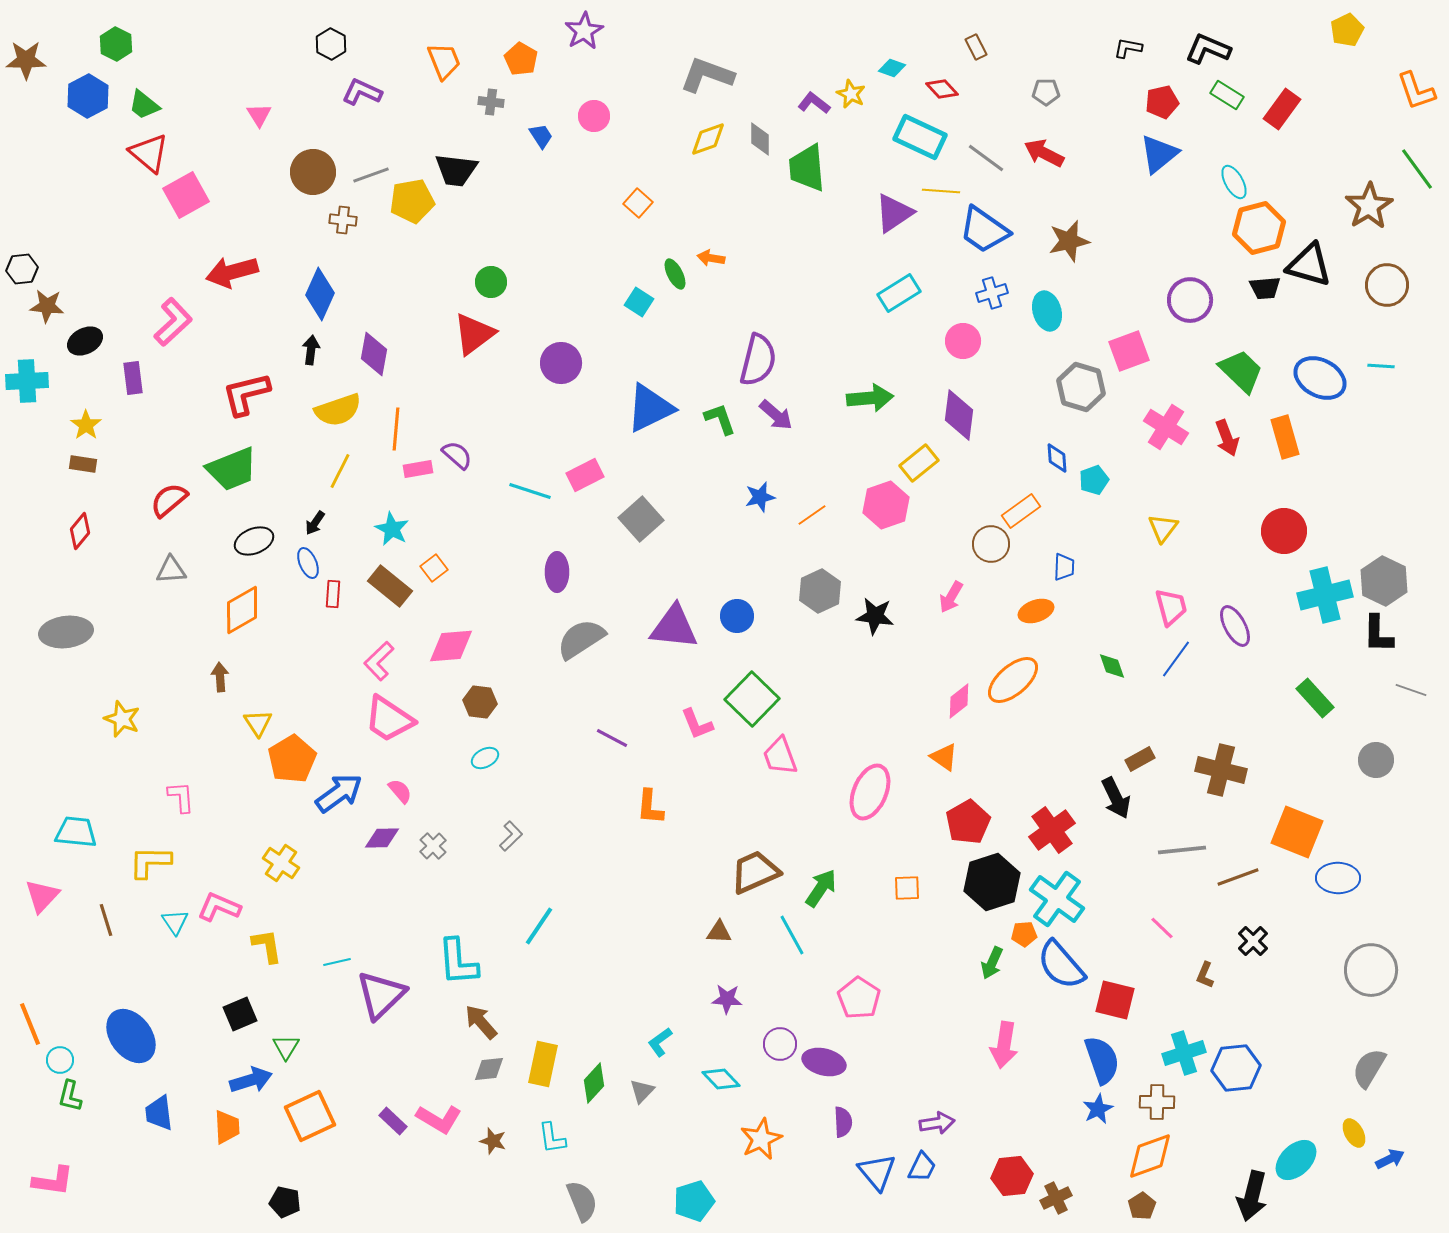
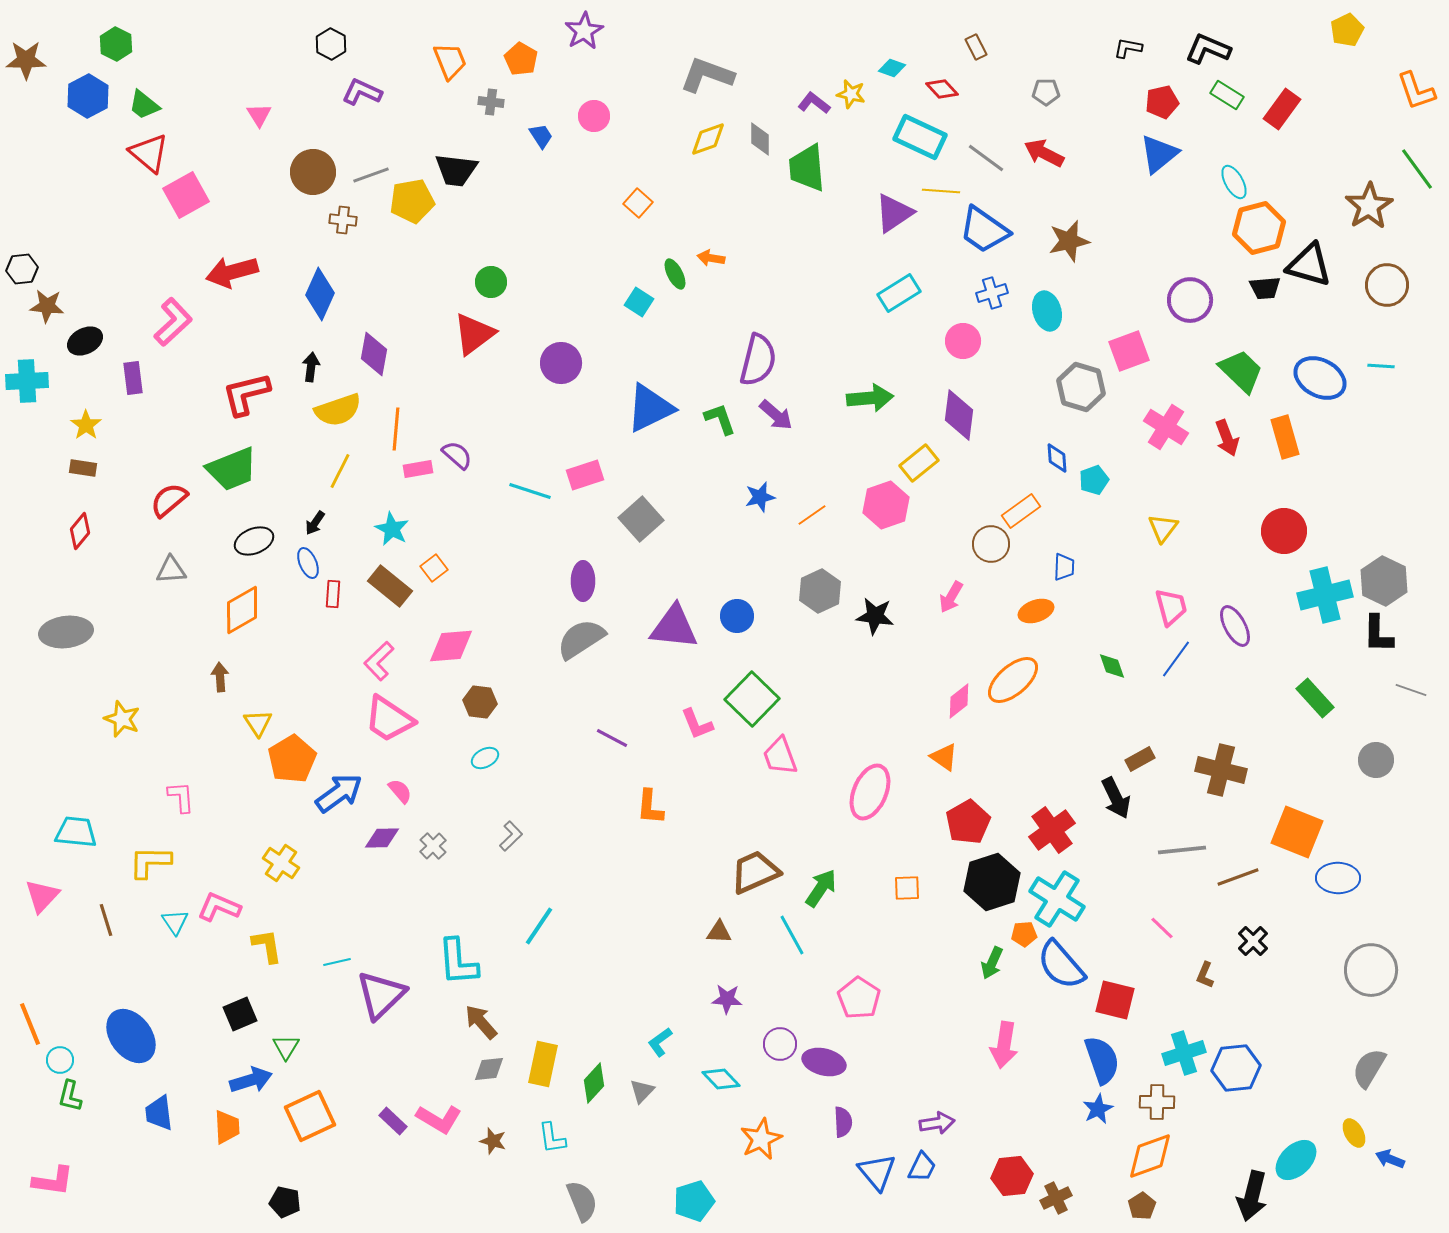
orange trapezoid at (444, 61): moved 6 px right
yellow star at (851, 94): rotated 12 degrees counterclockwise
black arrow at (311, 350): moved 17 px down
brown rectangle at (83, 464): moved 4 px down
pink rectangle at (585, 475): rotated 9 degrees clockwise
purple ellipse at (557, 572): moved 26 px right, 9 px down
cyan cross at (1057, 899): rotated 4 degrees counterclockwise
blue arrow at (1390, 1159): rotated 132 degrees counterclockwise
